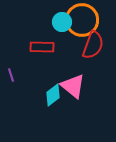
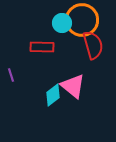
cyan circle: moved 1 px down
red semicircle: rotated 36 degrees counterclockwise
